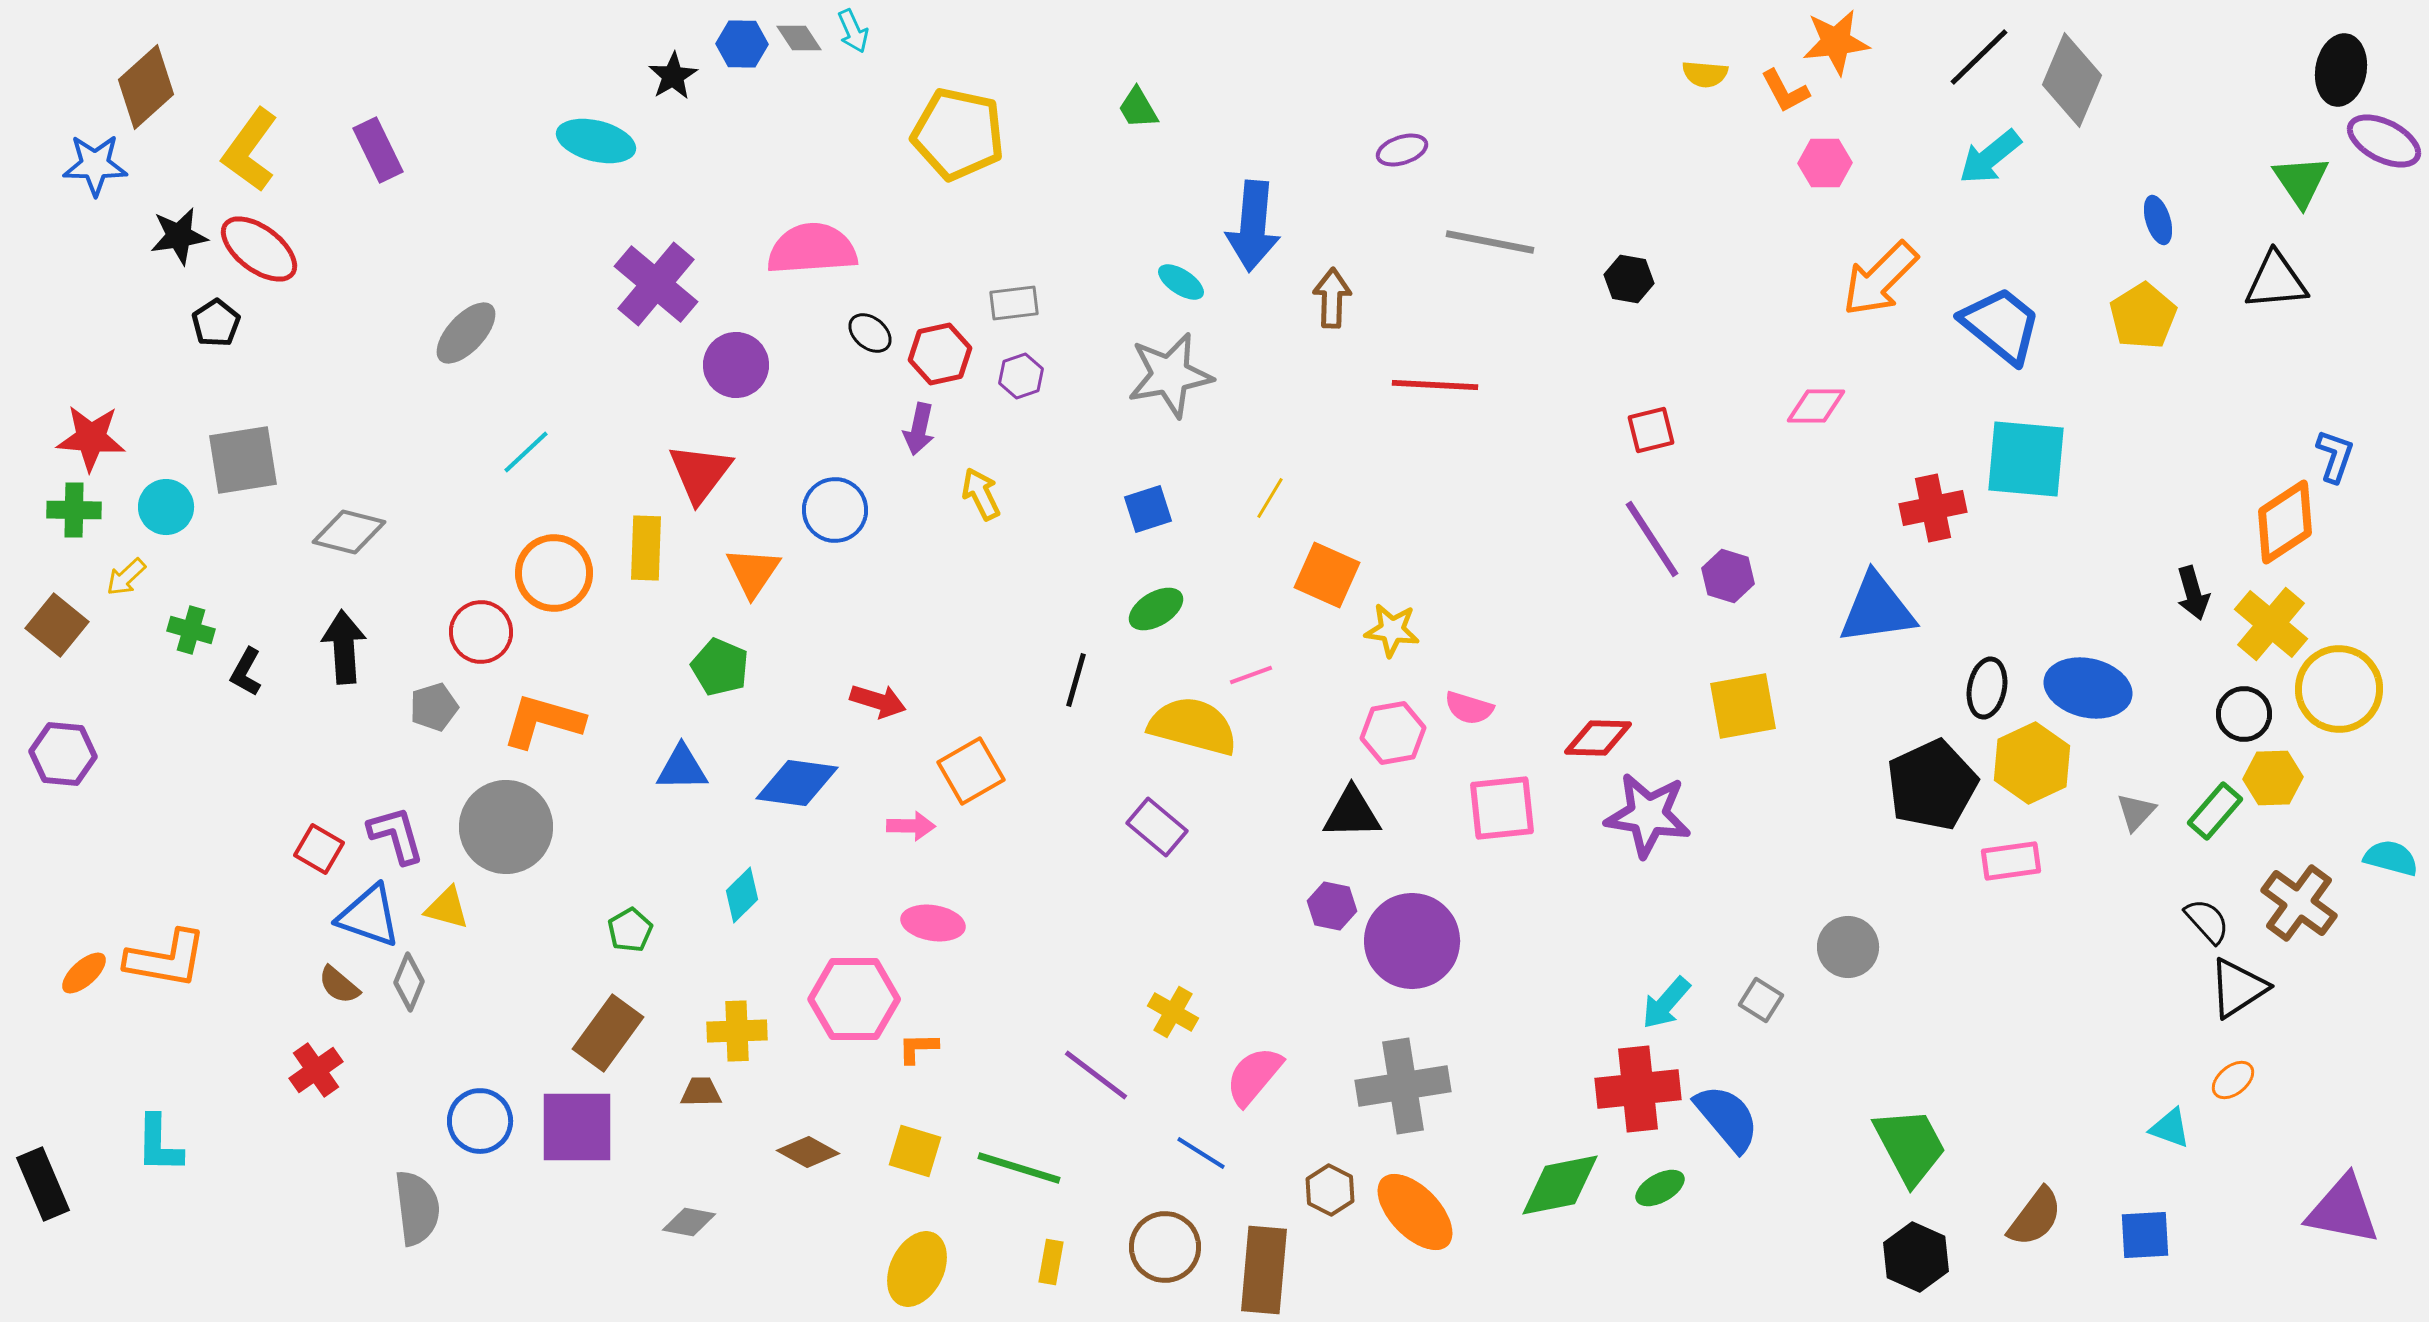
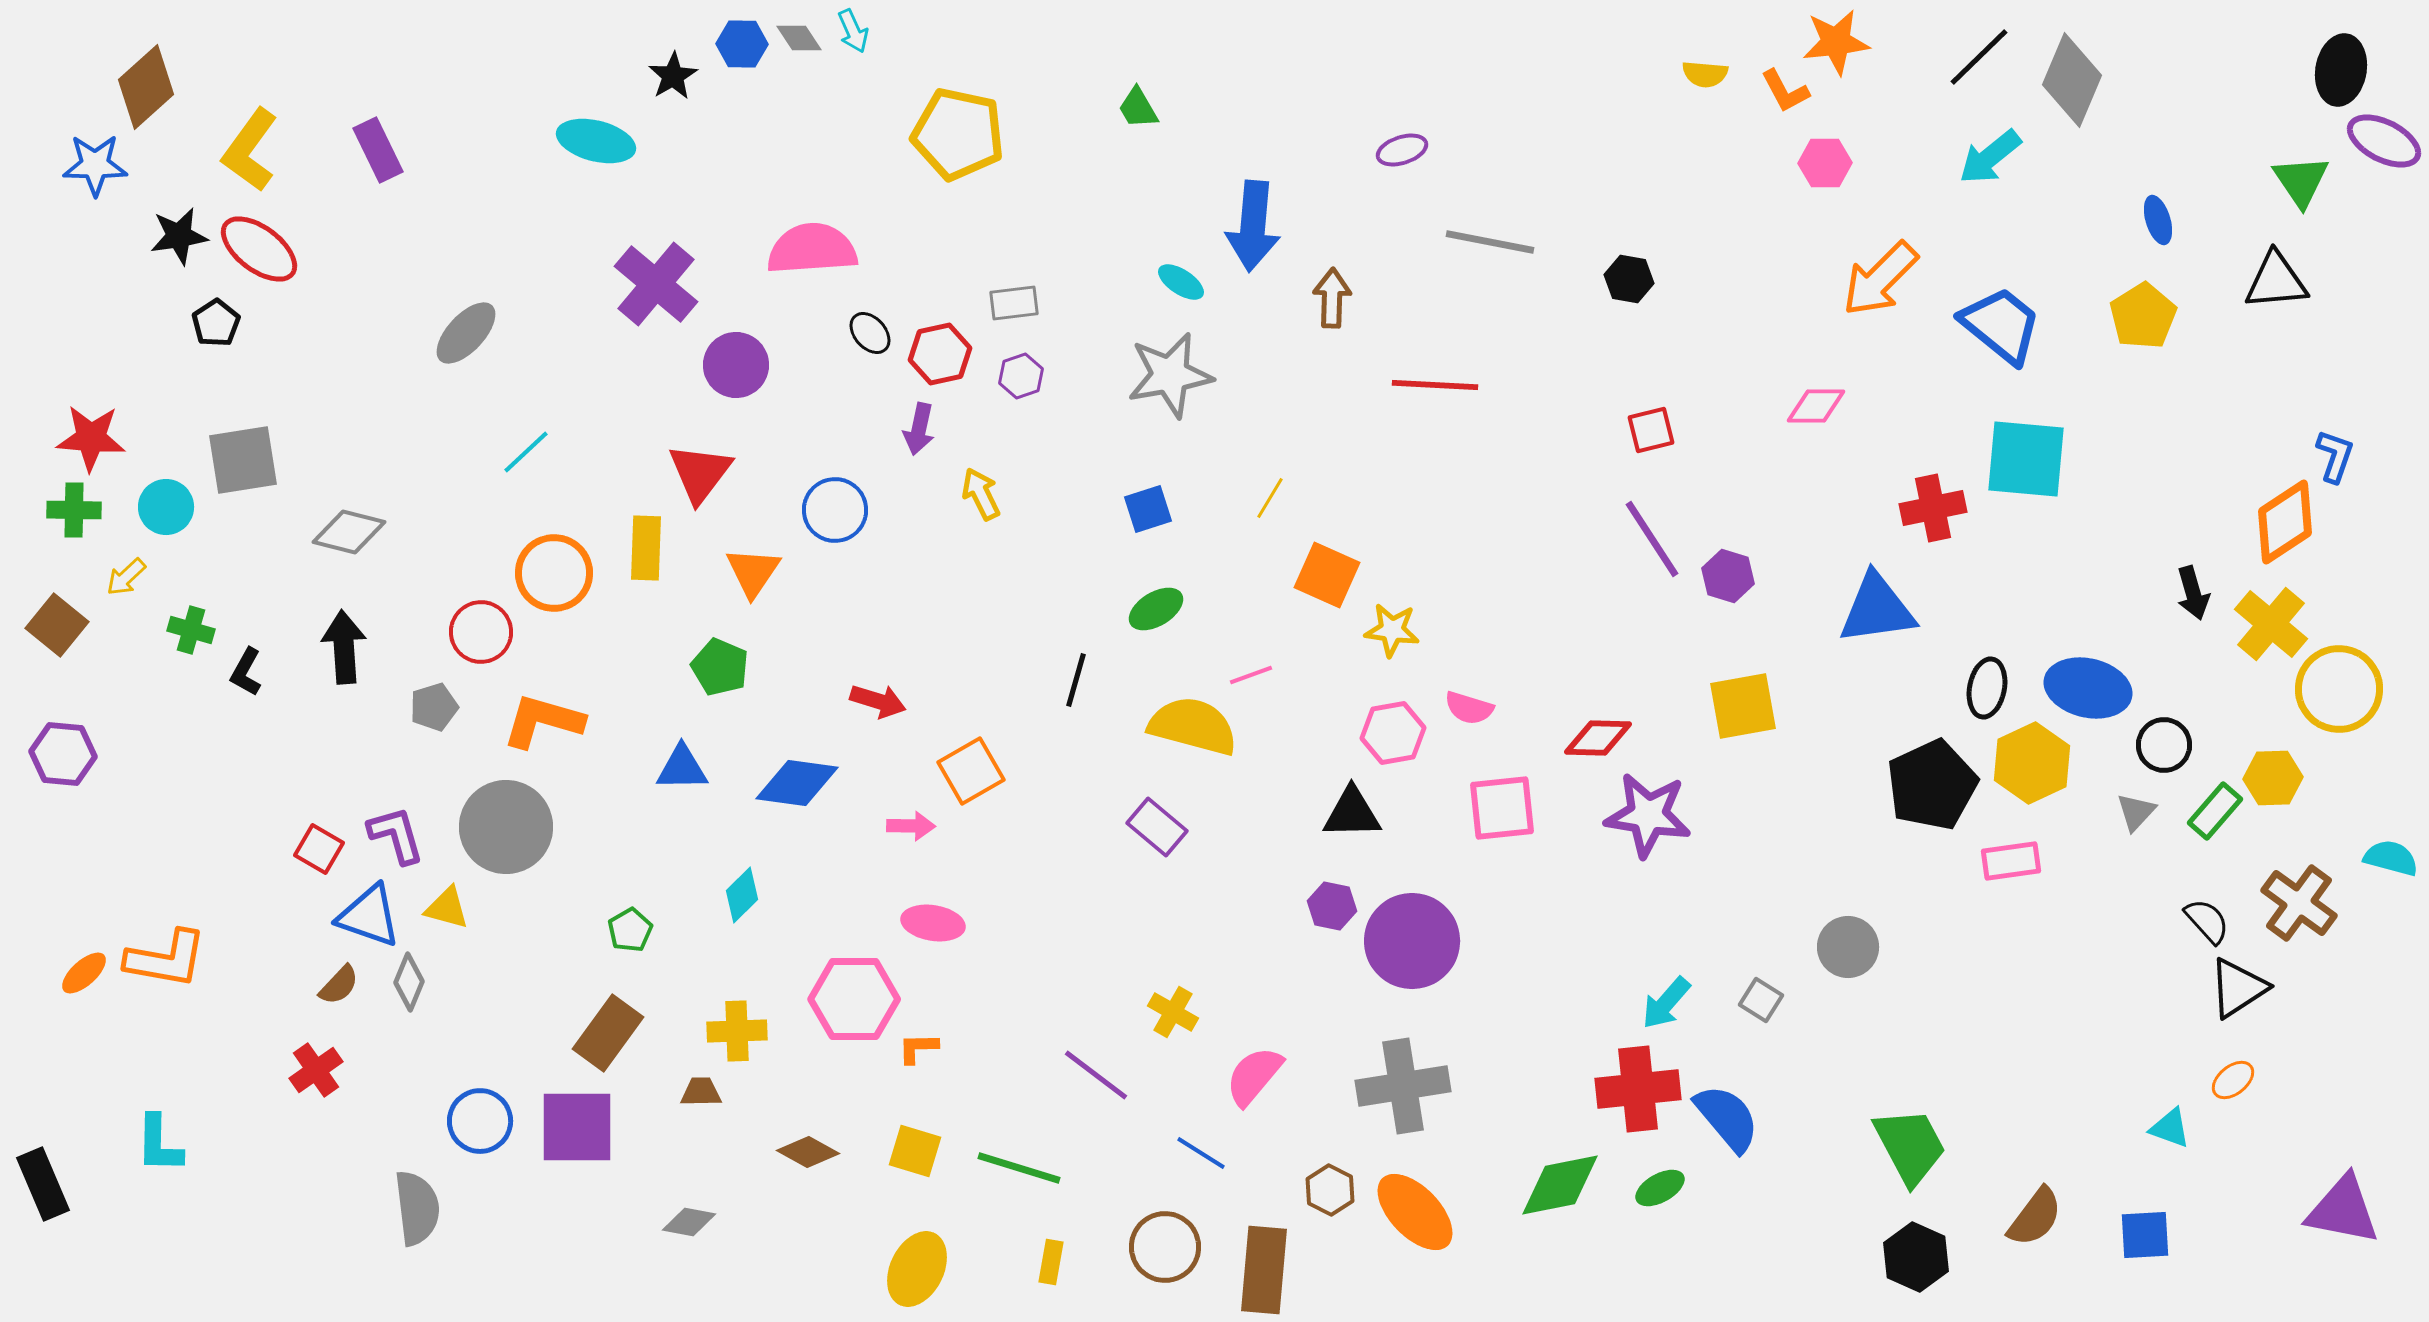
black ellipse at (870, 333): rotated 9 degrees clockwise
black circle at (2244, 714): moved 80 px left, 31 px down
brown semicircle at (339, 985): rotated 87 degrees counterclockwise
